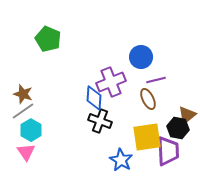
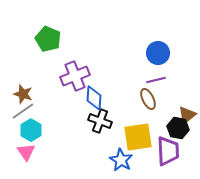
blue circle: moved 17 px right, 4 px up
purple cross: moved 36 px left, 6 px up
yellow square: moved 9 px left
